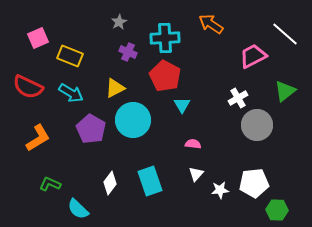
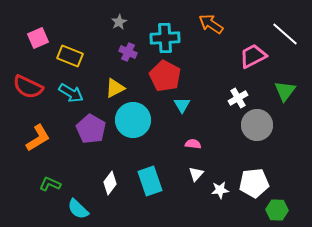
green triangle: rotated 15 degrees counterclockwise
